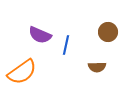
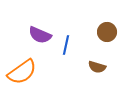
brown circle: moved 1 px left
brown semicircle: rotated 18 degrees clockwise
